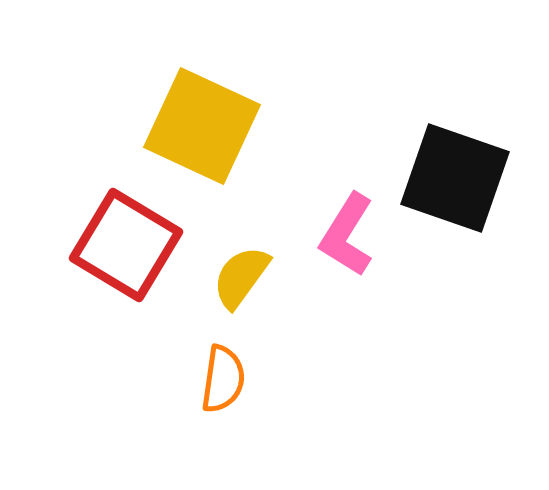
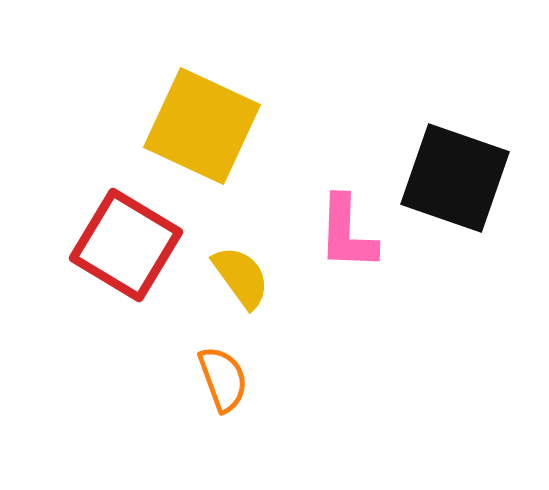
pink L-shape: moved 2 px up; rotated 30 degrees counterclockwise
yellow semicircle: rotated 108 degrees clockwise
orange semicircle: rotated 28 degrees counterclockwise
